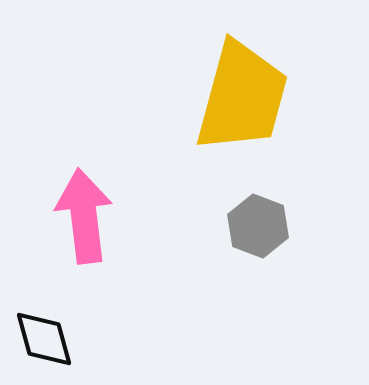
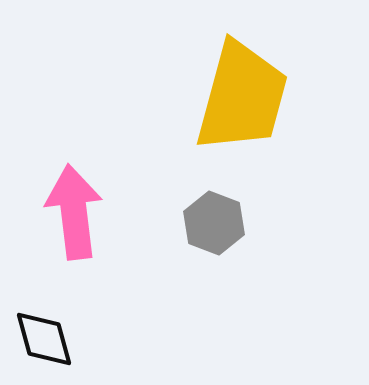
pink arrow: moved 10 px left, 4 px up
gray hexagon: moved 44 px left, 3 px up
